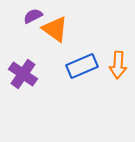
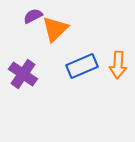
orange triangle: rotated 40 degrees clockwise
